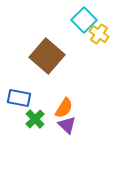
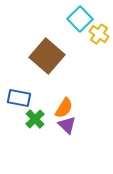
cyan square: moved 4 px left, 1 px up
